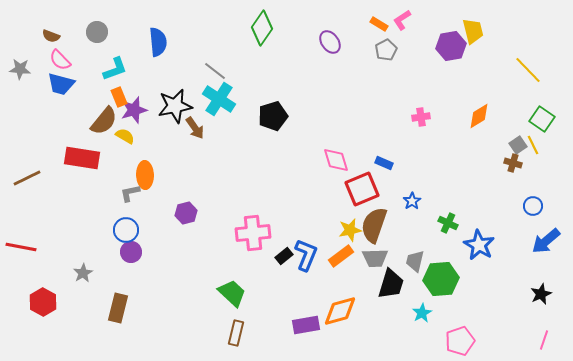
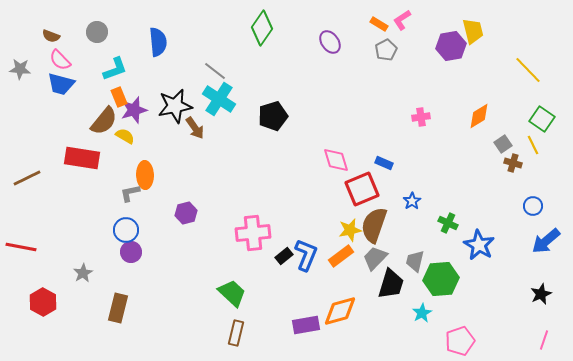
gray square at (518, 145): moved 15 px left, 1 px up
gray trapezoid at (375, 258): rotated 136 degrees clockwise
